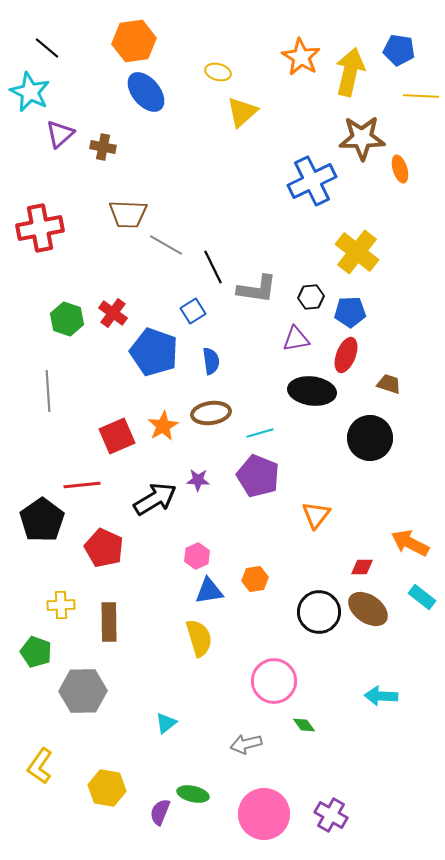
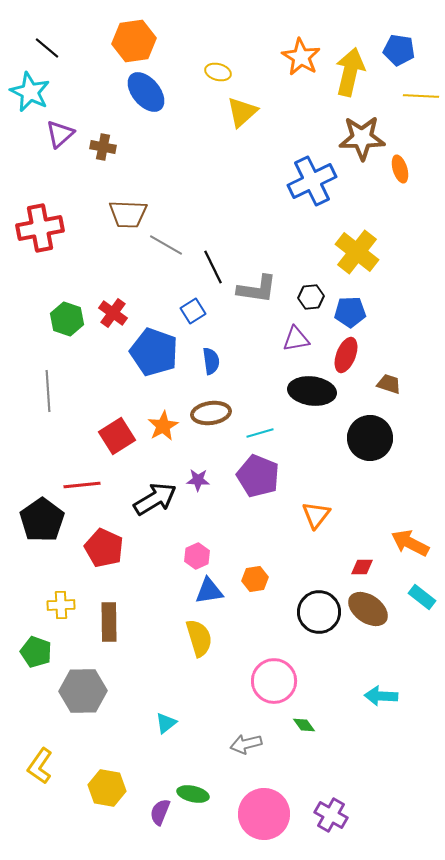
red square at (117, 436): rotated 9 degrees counterclockwise
